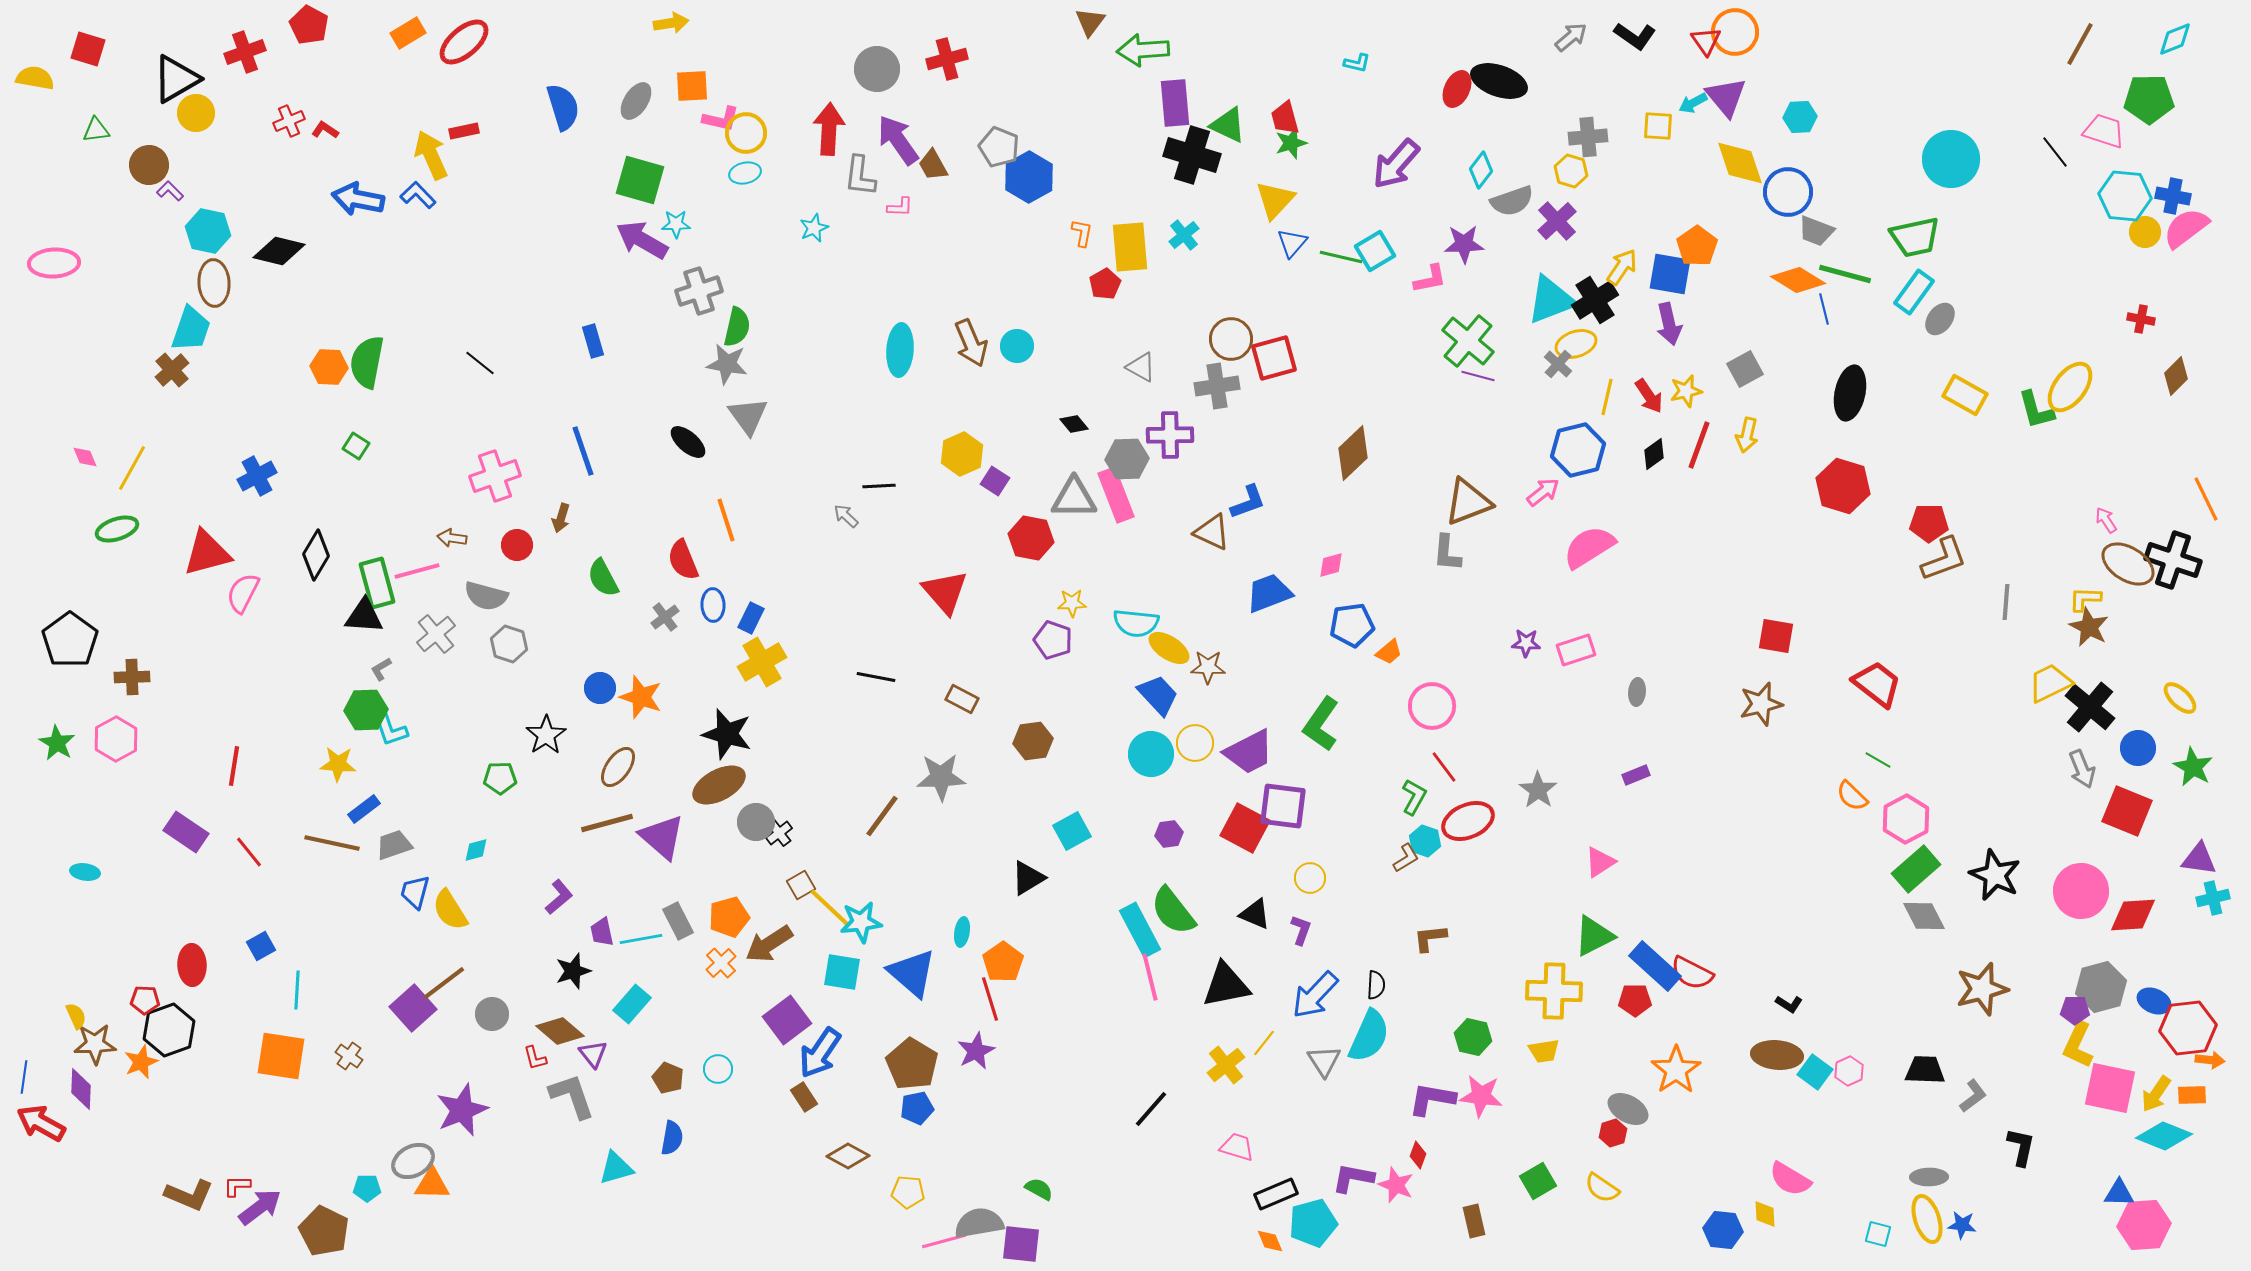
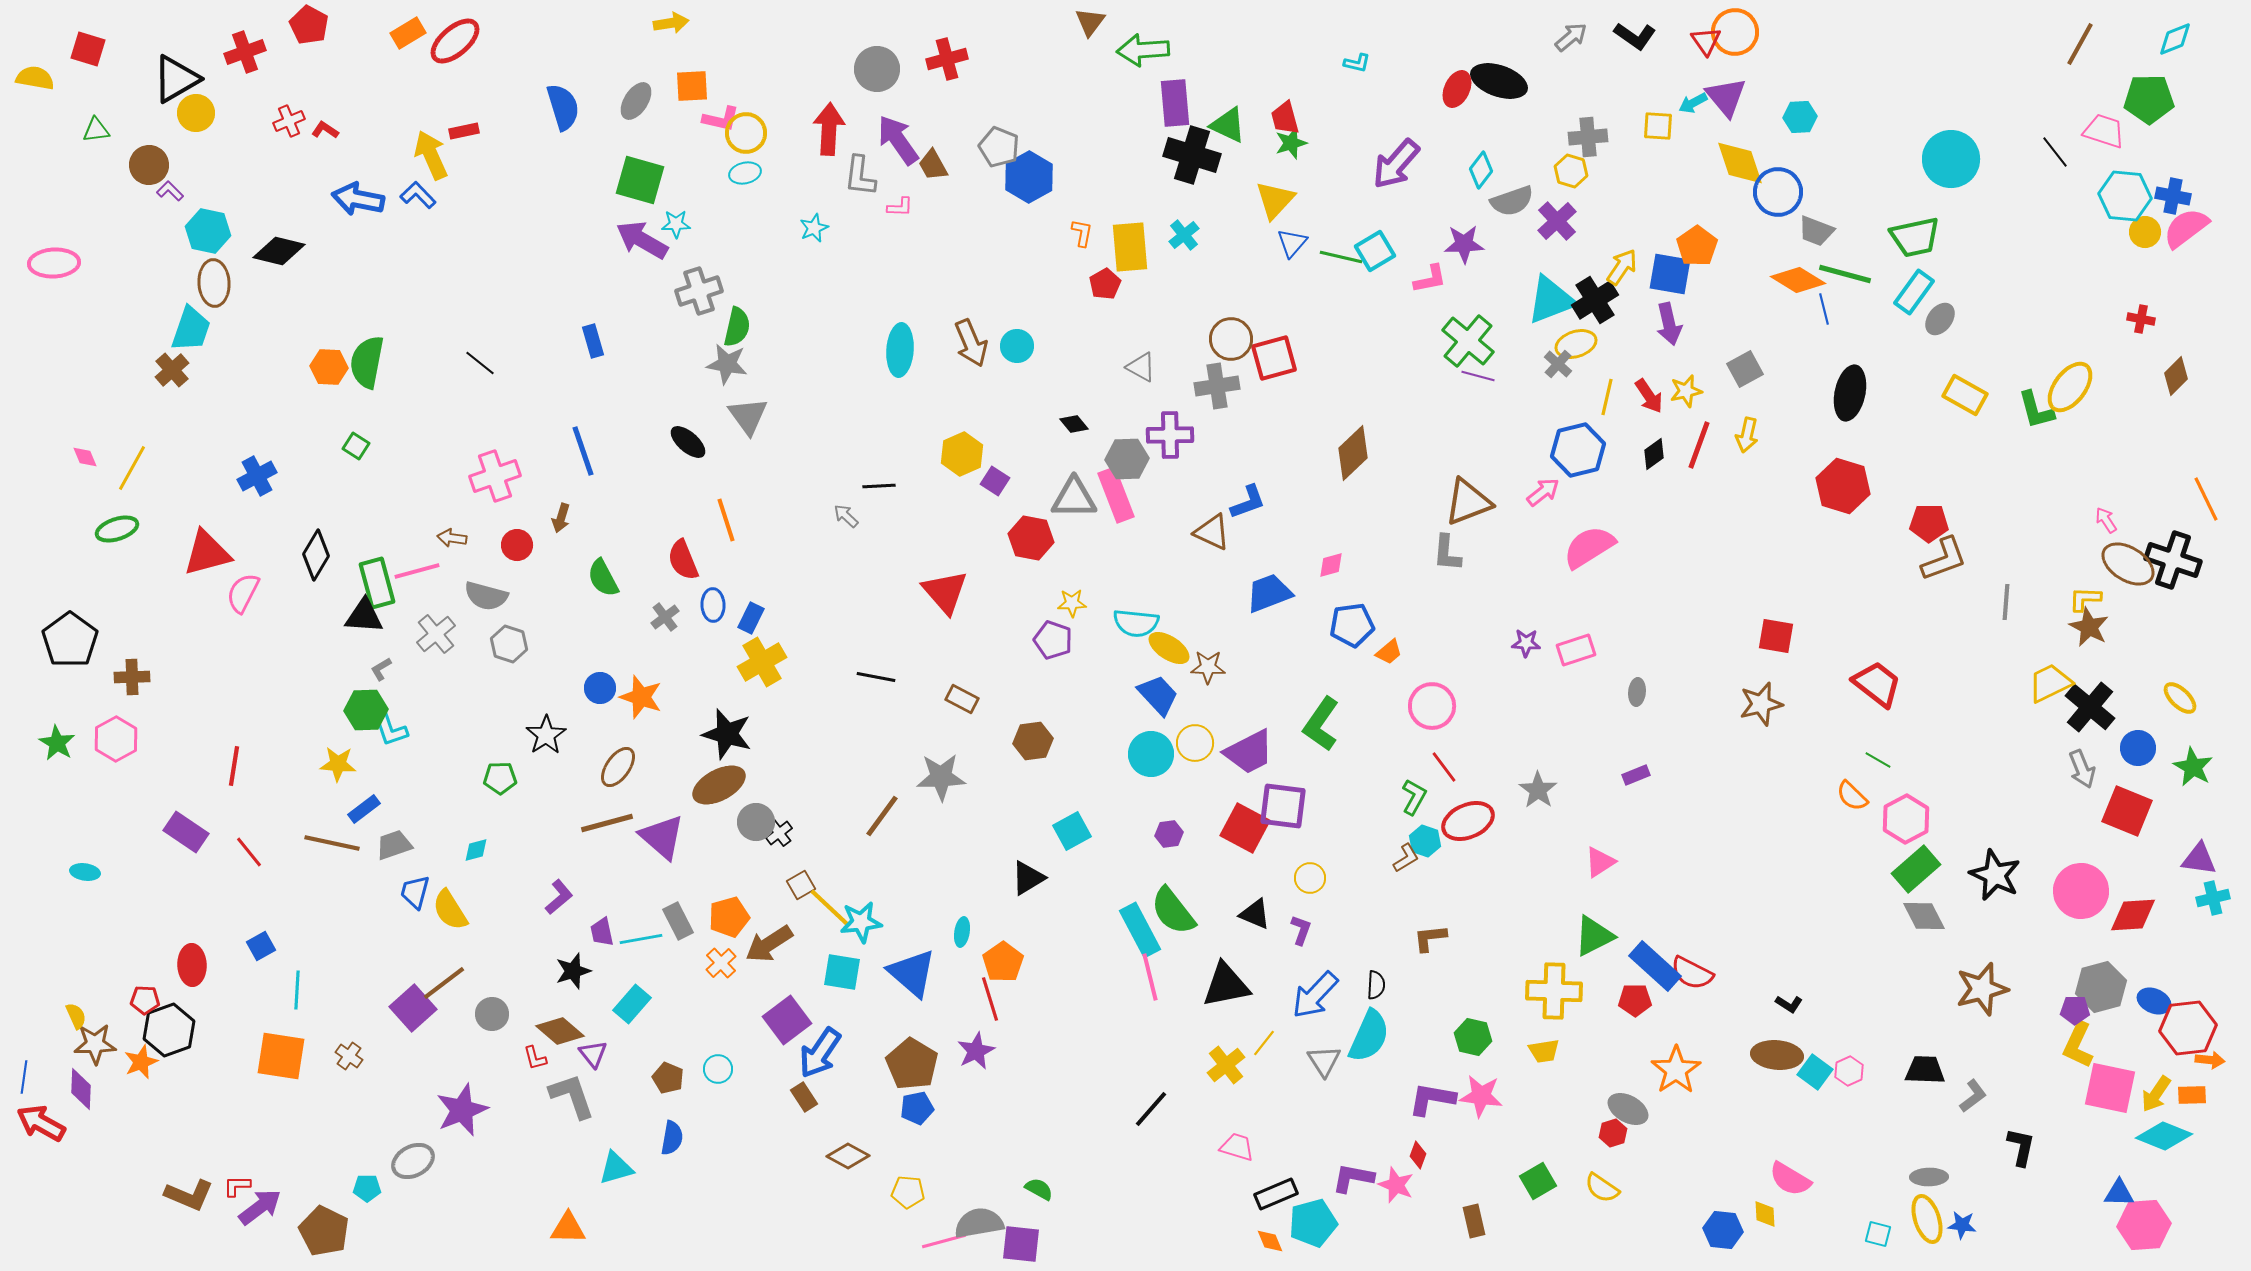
red ellipse at (464, 42): moved 9 px left, 1 px up
blue circle at (1788, 192): moved 10 px left
orange triangle at (432, 1184): moved 136 px right, 44 px down
